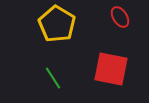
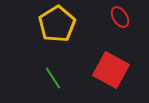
yellow pentagon: rotated 9 degrees clockwise
red square: moved 1 px down; rotated 18 degrees clockwise
